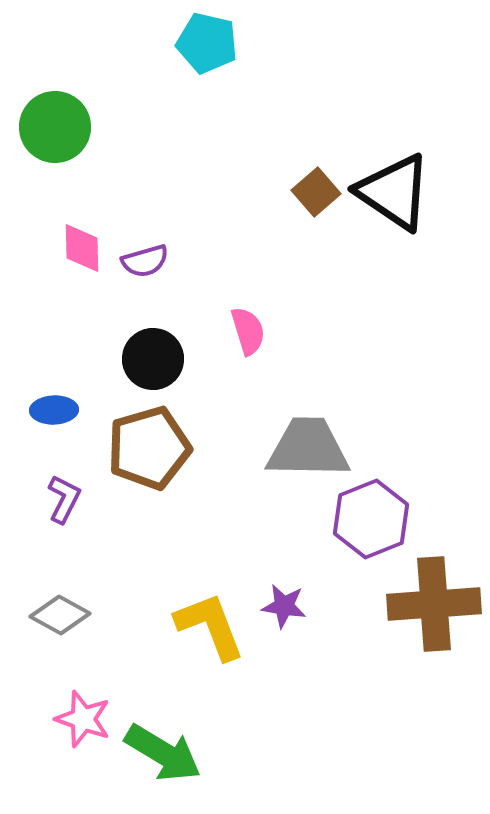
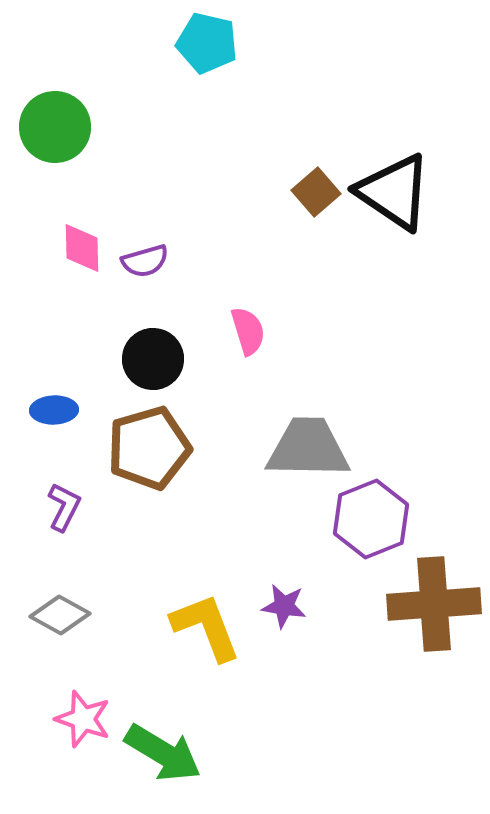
purple L-shape: moved 8 px down
yellow L-shape: moved 4 px left, 1 px down
